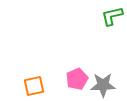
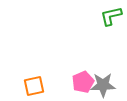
green L-shape: moved 1 px left
pink pentagon: moved 6 px right, 3 px down
